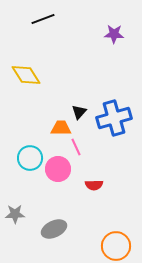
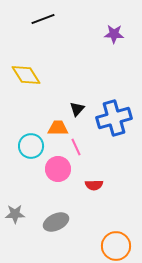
black triangle: moved 2 px left, 3 px up
orange trapezoid: moved 3 px left
cyan circle: moved 1 px right, 12 px up
gray ellipse: moved 2 px right, 7 px up
